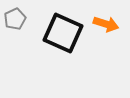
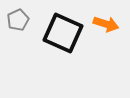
gray pentagon: moved 3 px right, 1 px down
